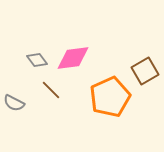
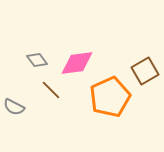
pink diamond: moved 4 px right, 5 px down
gray semicircle: moved 4 px down
